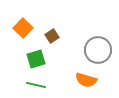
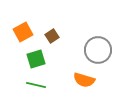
orange square: moved 4 px down; rotated 18 degrees clockwise
orange semicircle: moved 2 px left
